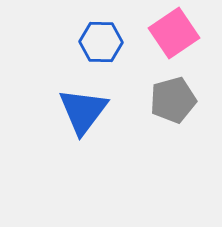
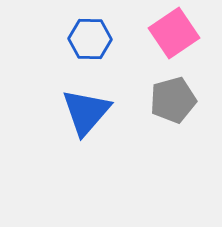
blue hexagon: moved 11 px left, 3 px up
blue triangle: moved 3 px right, 1 px down; rotated 4 degrees clockwise
